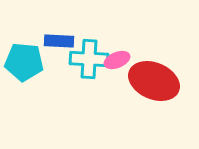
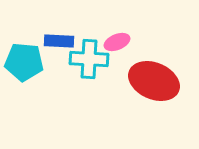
pink ellipse: moved 18 px up
